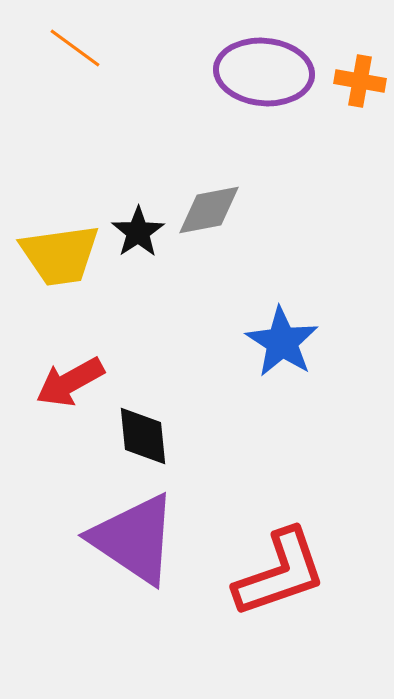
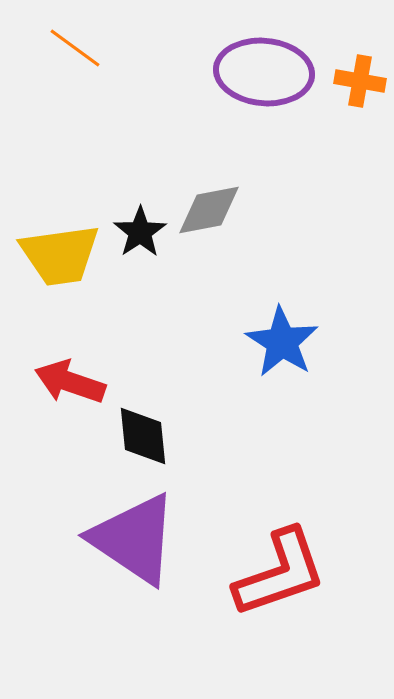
black star: moved 2 px right
red arrow: rotated 48 degrees clockwise
